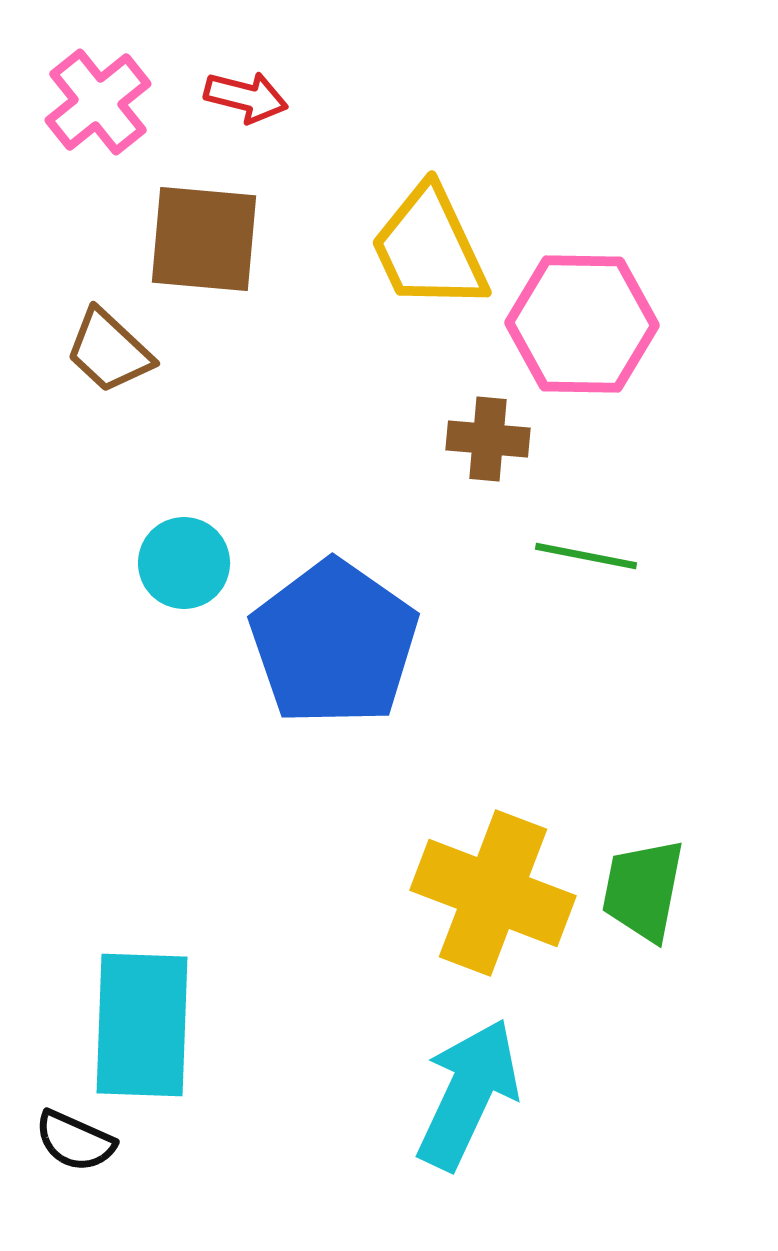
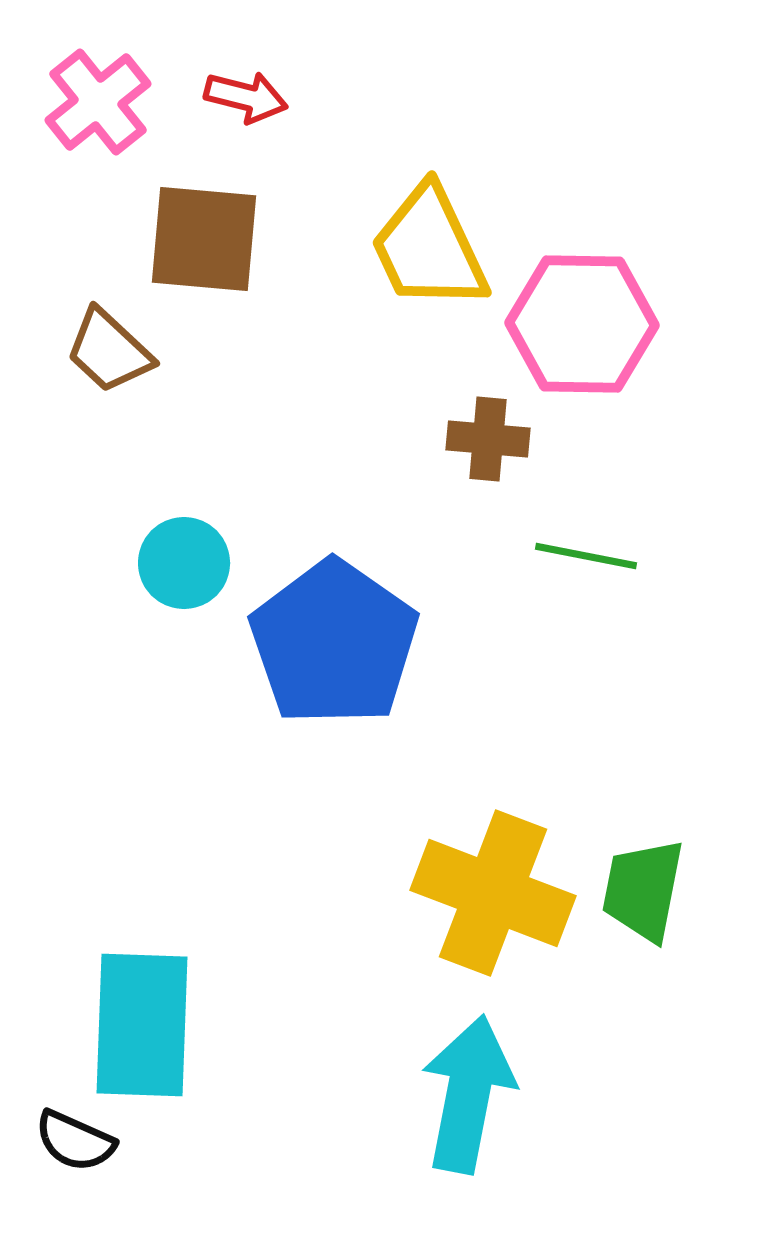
cyan arrow: rotated 14 degrees counterclockwise
